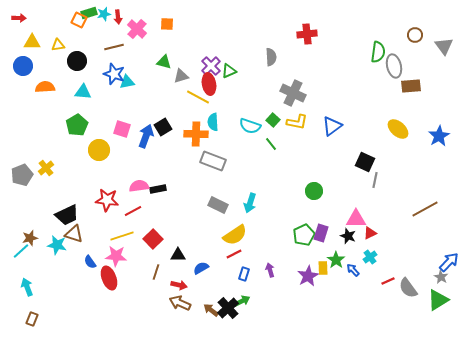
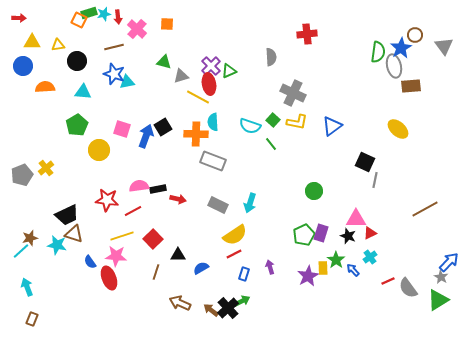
blue star at (439, 136): moved 38 px left, 88 px up
purple arrow at (270, 270): moved 3 px up
red arrow at (179, 285): moved 1 px left, 86 px up
